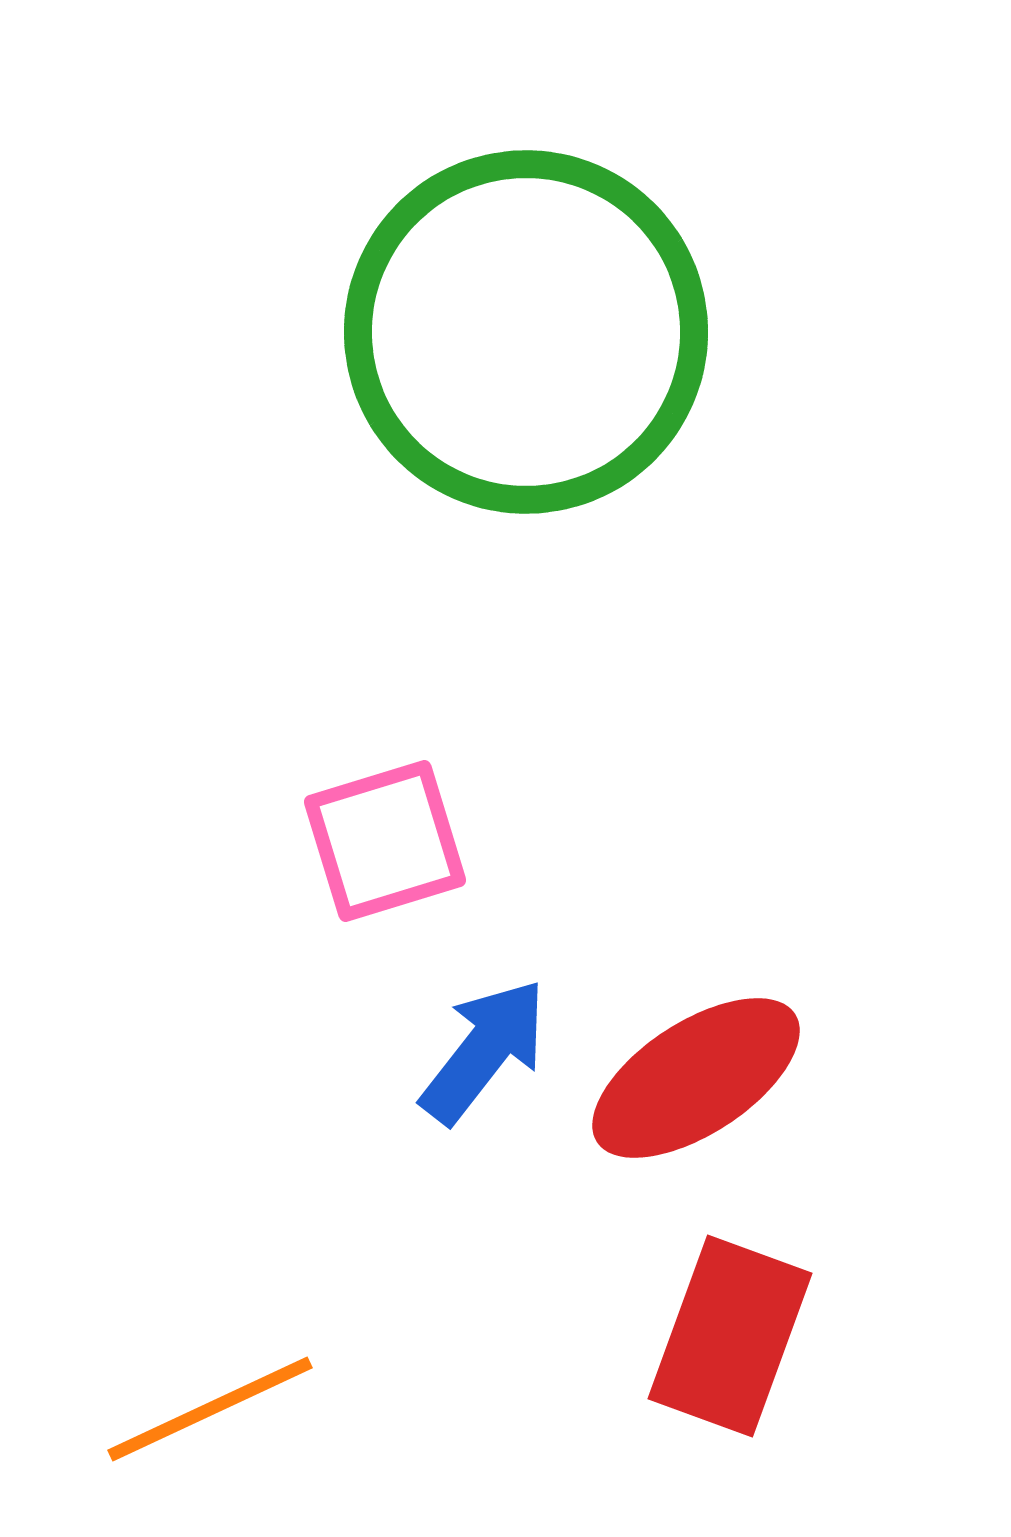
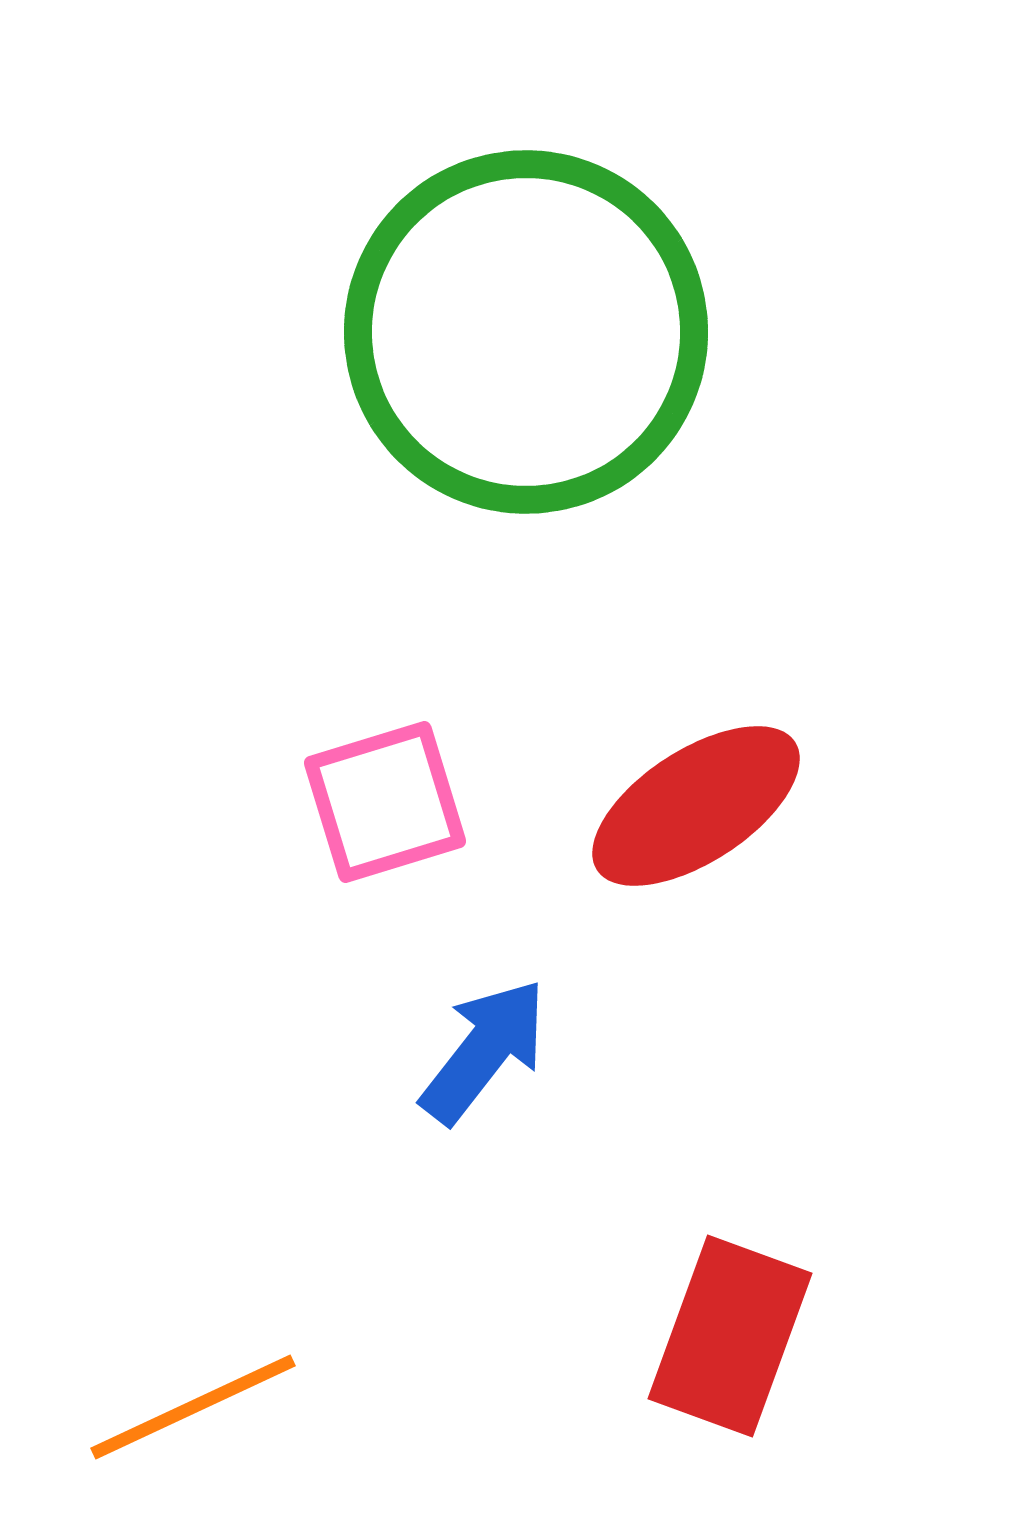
pink square: moved 39 px up
red ellipse: moved 272 px up
orange line: moved 17 px left, 2 px up
